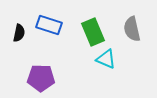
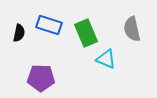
green rectangle: moved 7 px left, 1 px down
